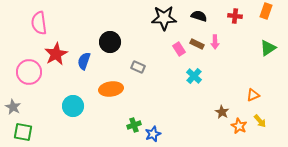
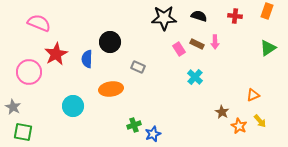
orange rectangle: moved 1 px right
pink semicircle: rotated 120 degrees clockwise
blue semicircle: moved 3 px right, 2 px up; rotated 18 degrees counterclockwise
cyan cross: moved 1 px right, 1 px down
